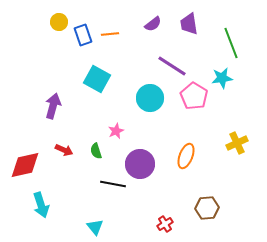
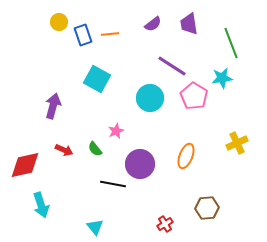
green semicircle: moved 1 px left, 2 px up; rotated 21 degrees counterclockwise
